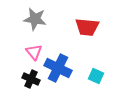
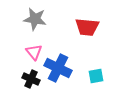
cyan square: rotated 35 degrees counterclockwise
